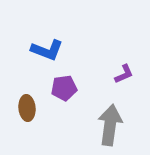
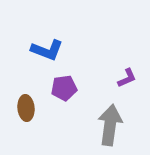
purple L-shape: moved 3 px right, 4 px down
brown ellipse: moved 1 px left
